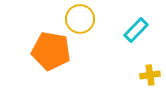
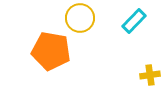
yellow circle: moved 1 px up
cyan rectangle: moved 2 px left, 9 px up
